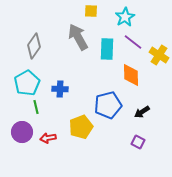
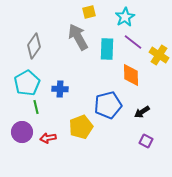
yellow square: moved 2 px left, 1 px down; rotated 16 degrees counterclockwise
purple square: moved 8 px right, 1 px up
